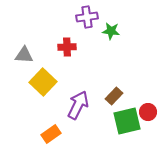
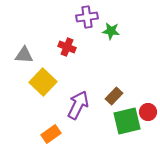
red cross: rotated 24 degrees clockwise
